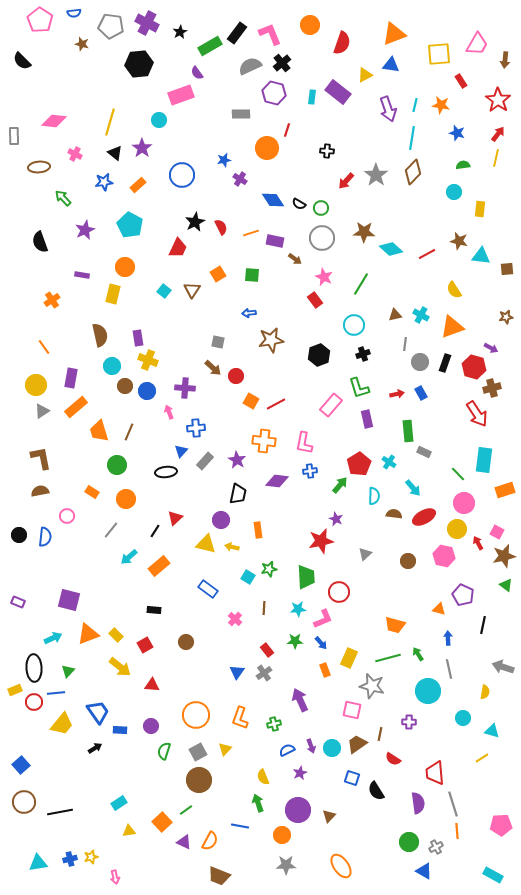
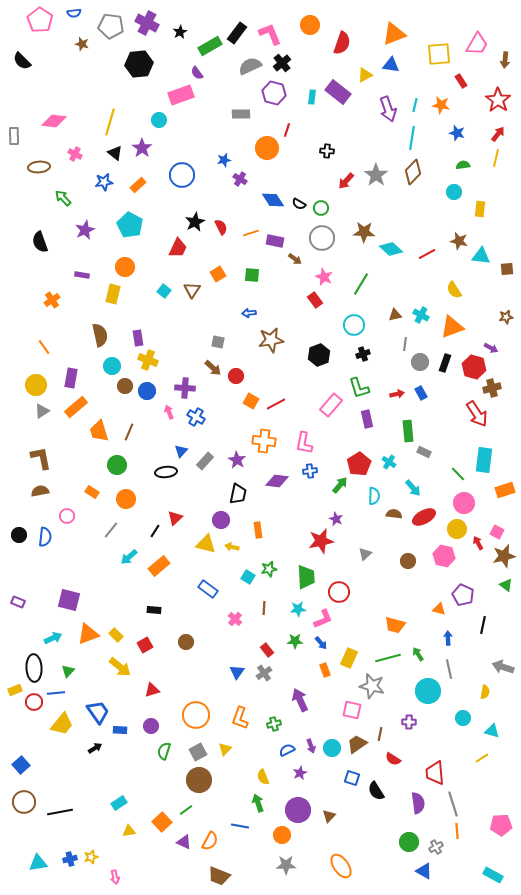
blue cross at (196, 428): moved 11 px up; rotated 36 degrees clockwise
red triangle at (152, 685): moved 5 px down; rotated 21 degrees counterclockwise
